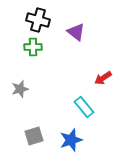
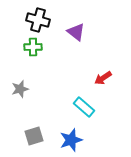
cyan rectangle: rotated 10 degrees counterclockwise
